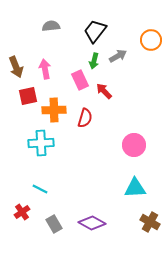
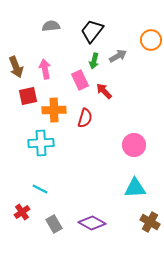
black trapezoid: moved 3 px left
